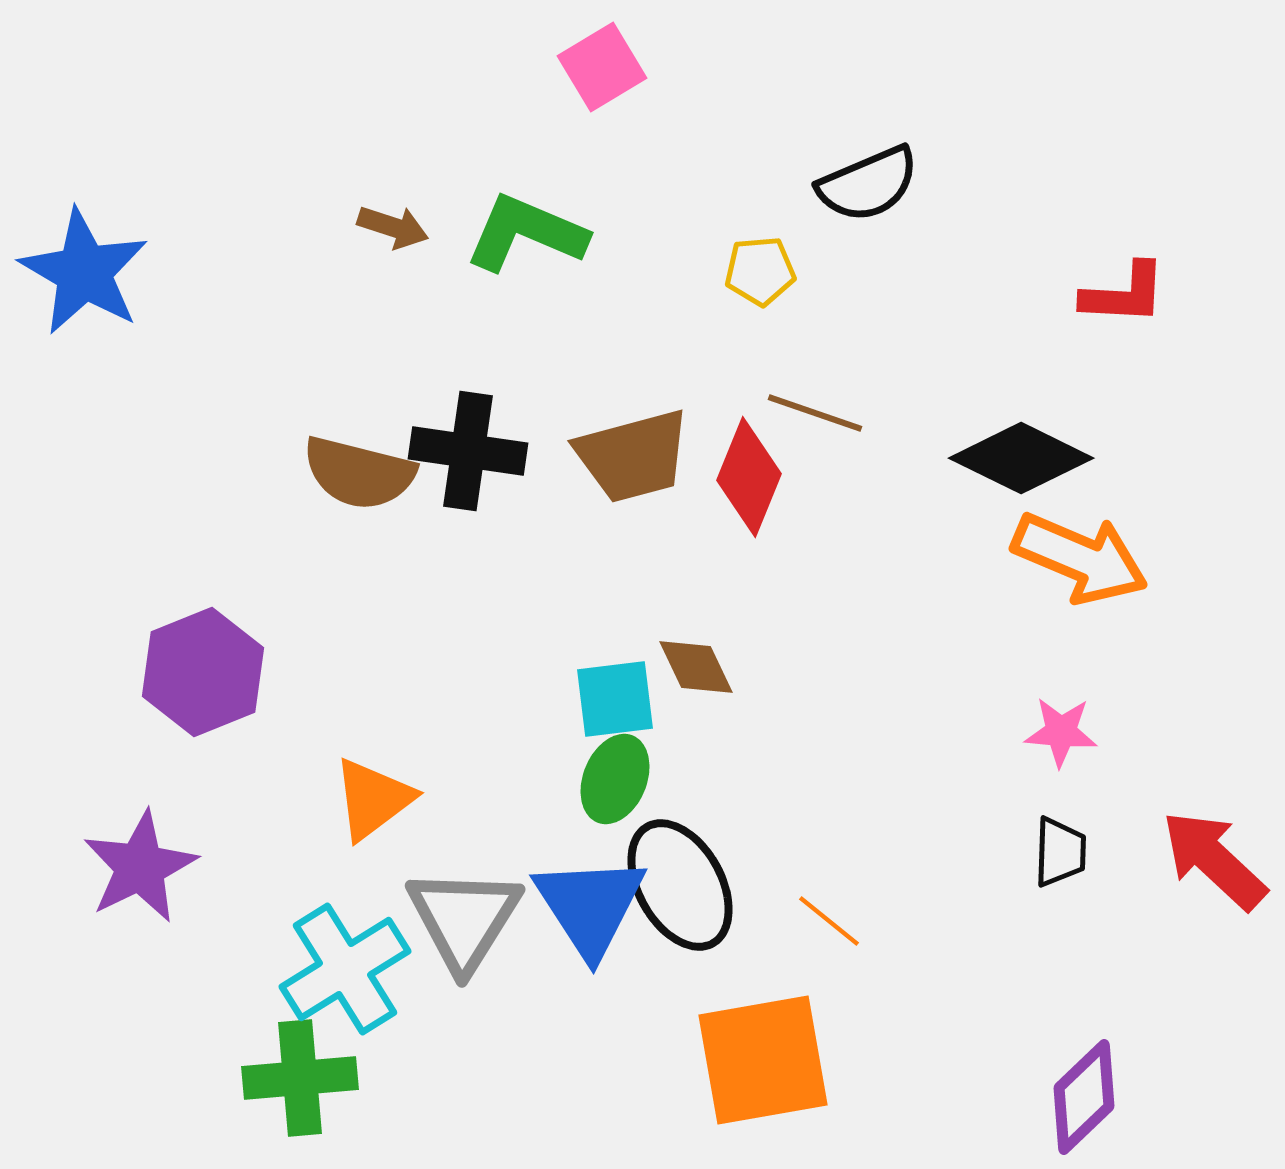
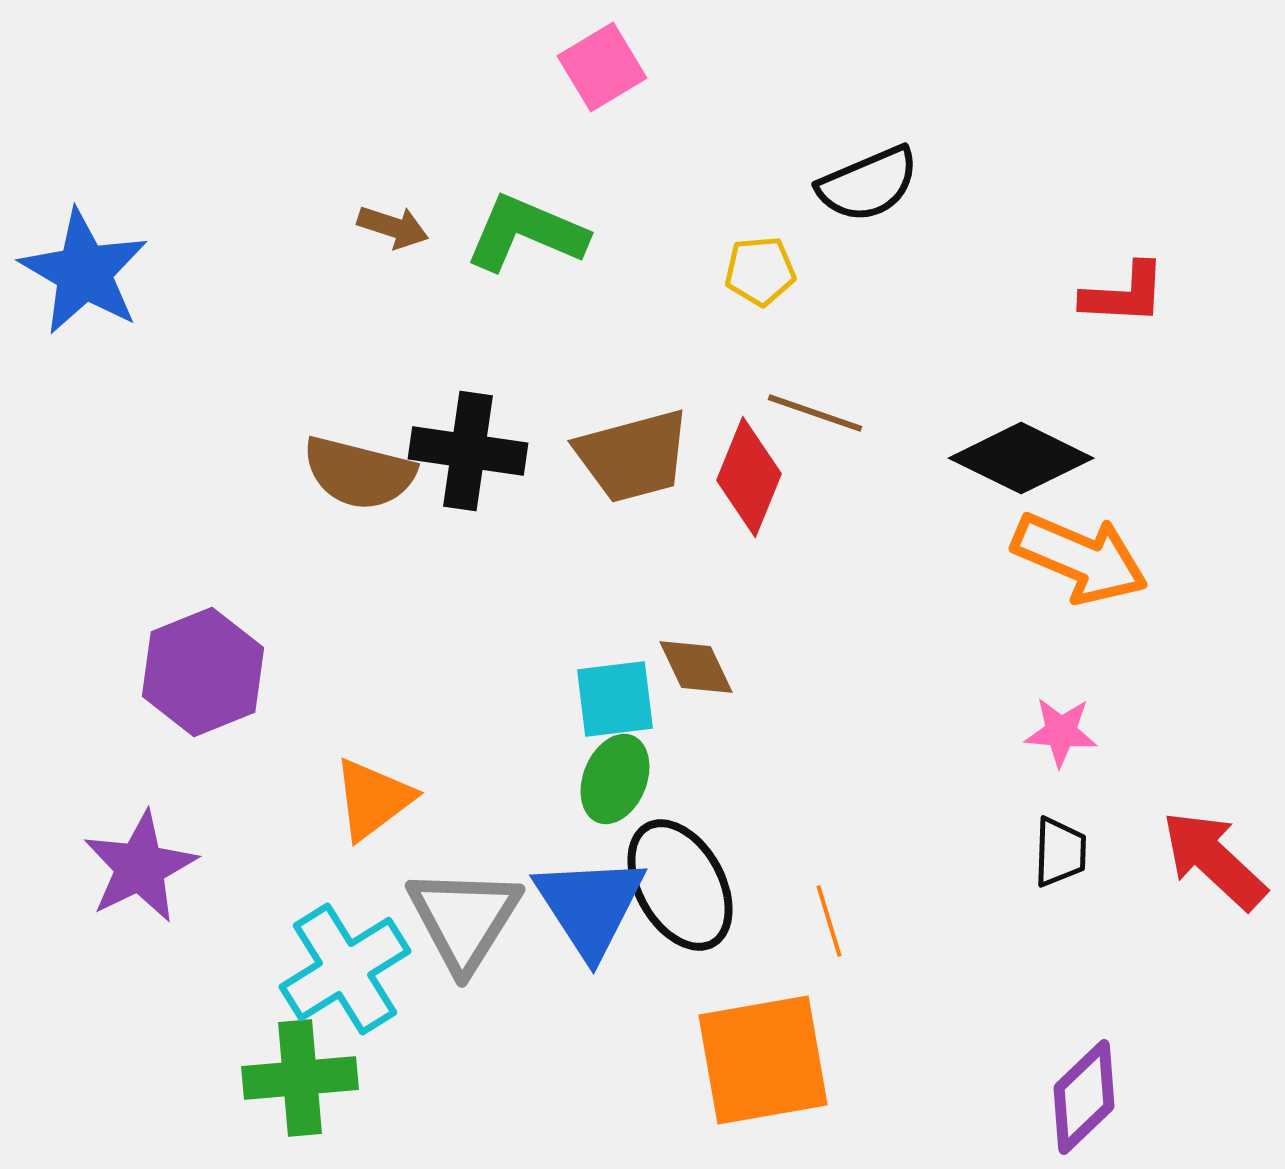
orange line: rotated 34 degrees clockwise
